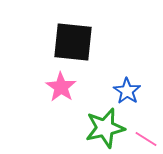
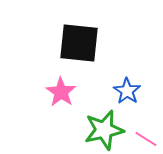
black square: moved 6 px right, 1 px down
pink star: moved 5 px down
green star: moved 1 px left, 2 px down
